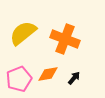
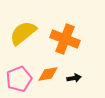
black arrow: rotated 40 degrees clockwise
